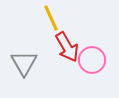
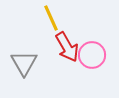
pink circle: moved 5 px up
